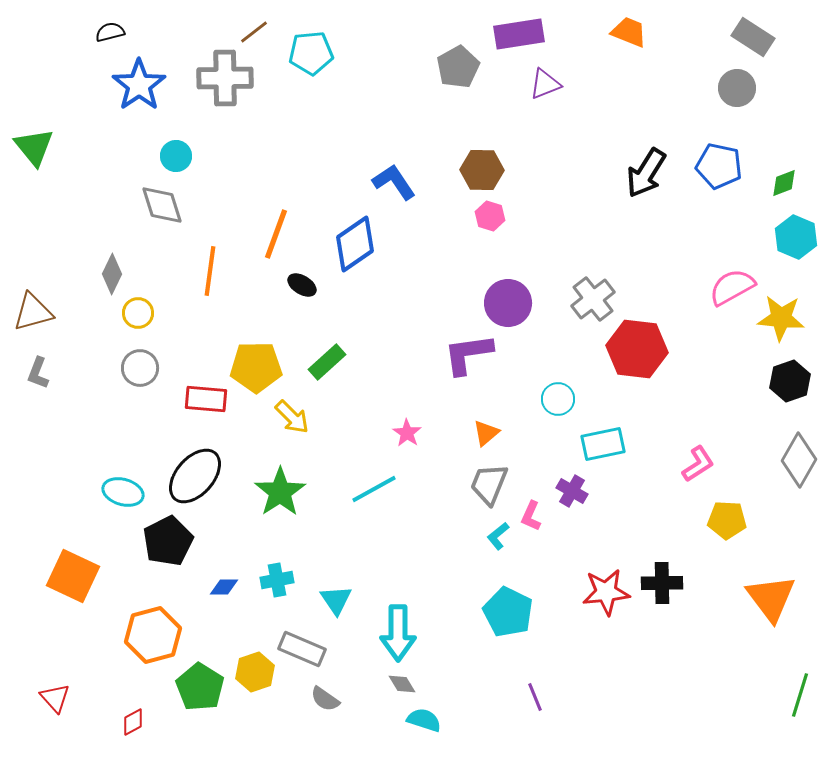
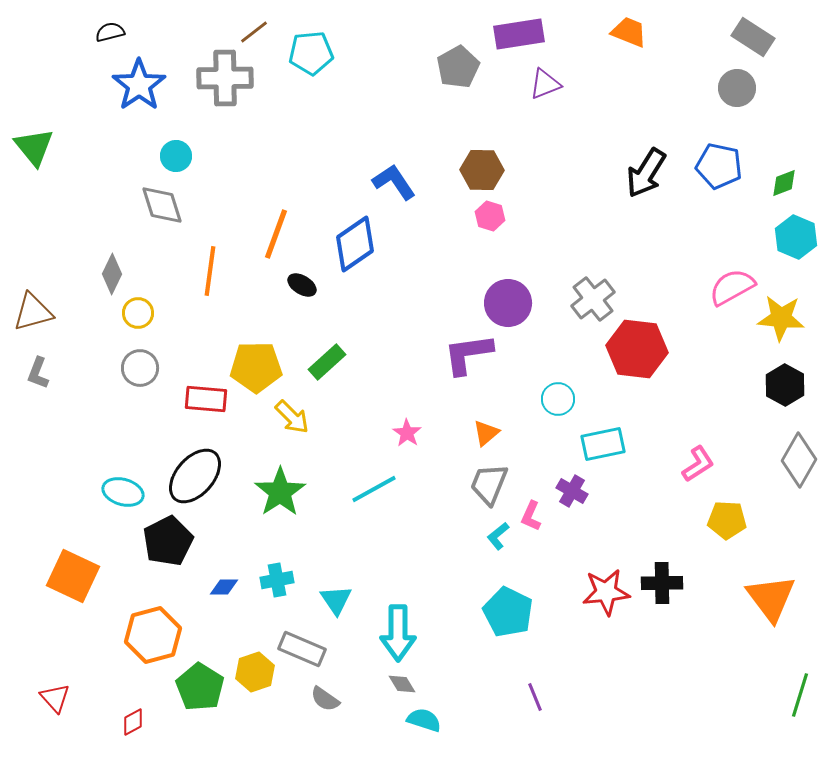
black hexagon at (790, 381): moved 5 px left, 4 px down; rotated 12 degrees counterclockwise
